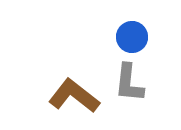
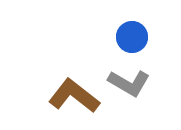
gray L-shape: rotated 66 degrees counterclockwise
